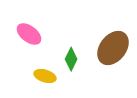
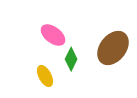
pink ellipse: moved 24 px right, 1 px down
yellow ellipse: rotated 45 degrees clockwise
